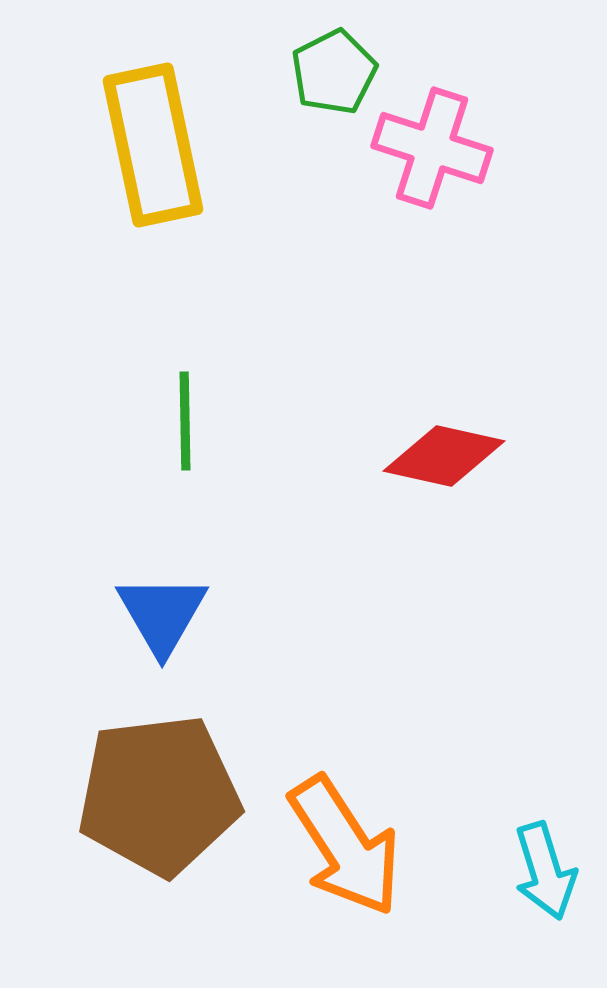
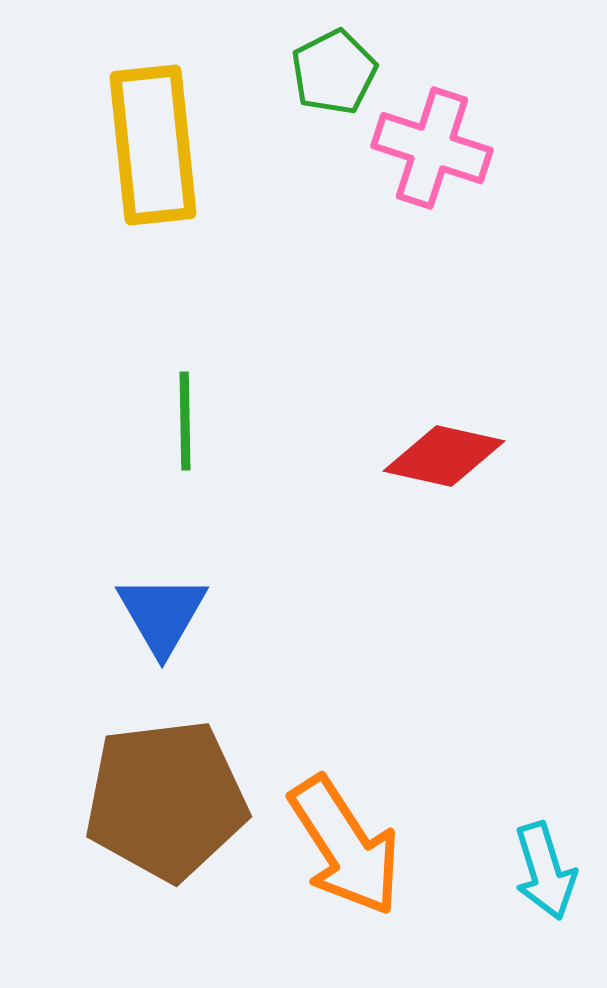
yellow rectangle: rotated 6 degrees clockwise
brown pentagon: moved 7 px right, 5 px down
